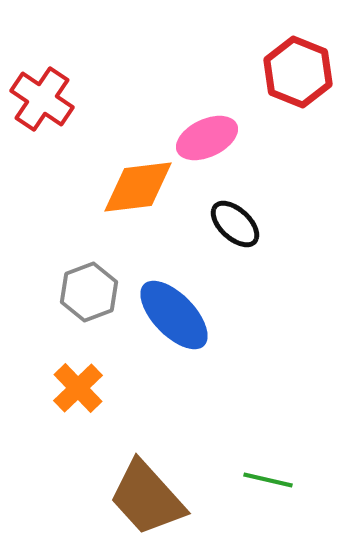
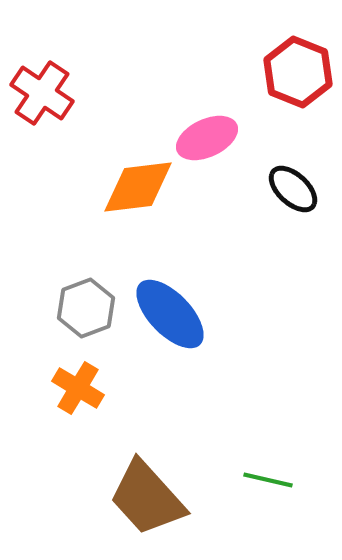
red cross: moved 6 px up
black ellipse: moved 58 px right, 35 px up
gray hexagon: moved 3 px left, 16 px down
blue ellipse: moved 4 px left, 1 px up
orange cross: rotated 15 degrees counterclockwise
